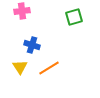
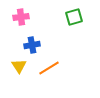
pink cross: moved 1 px left, 6 px down
blue cross: rotated 28 degrees counterclockwise
yellow triangle: moved 1 px left, 1 px up
